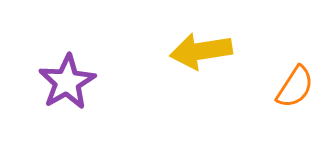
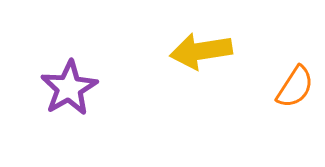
purple star: moved 2 px right, 6 px down
